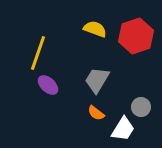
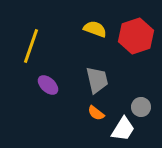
yellow line: moved 7 px left, 7 px up
gray trapezoid: rotated 136 degrees clockwise
